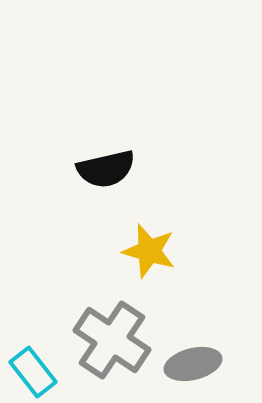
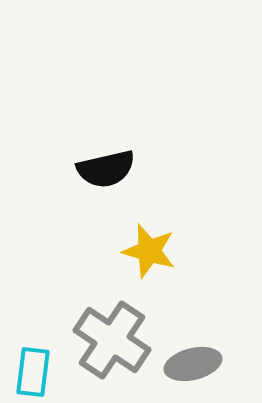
cyan rectangle: rotated 45 degrees clockwise
